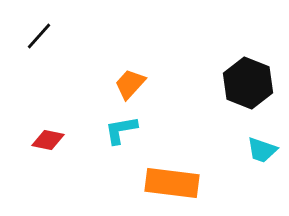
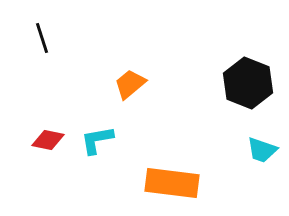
black line: moved 3 px right, 2 px down; rotated 60 degrees counterclockwise
orange trapezoid: rotated 8 degrees clockwise
cyan L-shape: moved 24 px left, 10 px down
